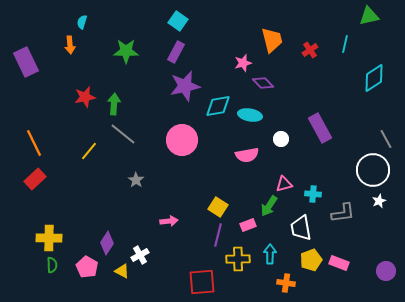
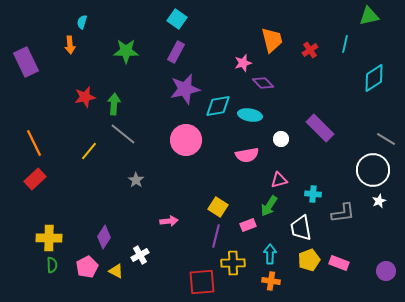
cyan square at (178, 21): moved 1 px left, 2 px up
purple star at (185, 86): moved 3 px down
purple rectangle at (320, 128): rotated 16 degrees counterclockwise
gray line at (386, 139): rotated 30 degrees counterclockwise
pink circle at (182, 140): moved 4 px right
pink triangle at (284, 184): moved 5 px left, 4 px up
purple line at (218, 235): moved 2 px left, 1 px down
purple diamond at (107, 243): moved 3 px left, 6 px up
yellow cross at (238, 259): moved 5 px left, 4 px down
yellow pentagon at (311, 260): moved 2 px left
pink pentagon at (87, 267): rotated 15 degrees clockwise
yellow triangle at (122, 271): moved 6 px left
orange cross at (286, 283): moved 15 px left, 2 px up
